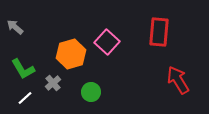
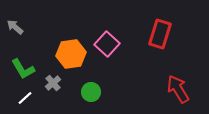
red rectangle: moved 1 px right, 2 px down; rotated 12 degrees clockwise
pink square: moved 2 px down
orange hexagon: rotated 8 degrees clockwise
red arrow: moved 9 px down
